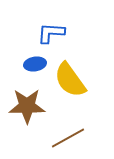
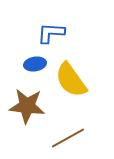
yellow semicircle: moved 1 px right
brown star: rotated 6 degrees clockwise
